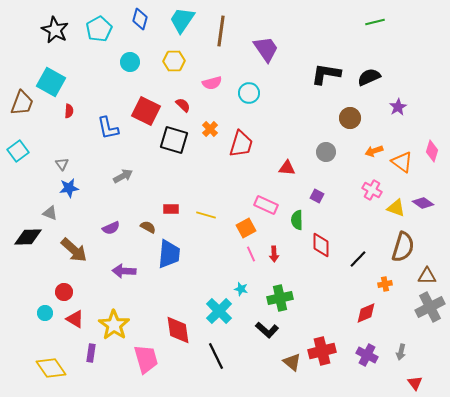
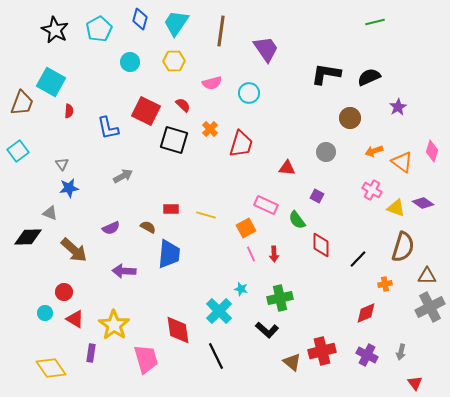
cyan trapezoid at (182, 20): moved 6 px left, 3 px down
green semicircle at (297, 220): rotated 36 degrees counterclockwise
